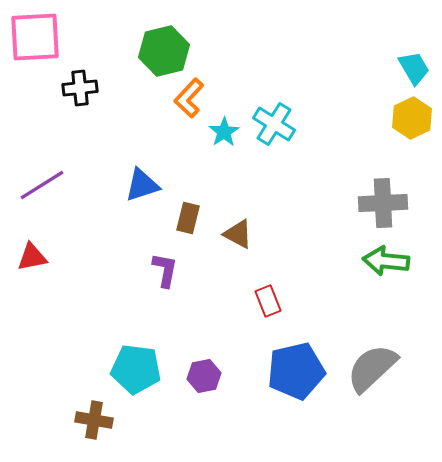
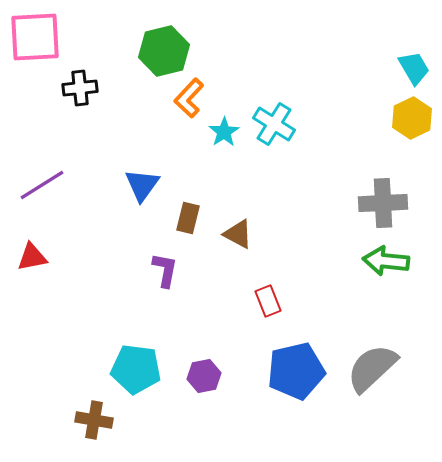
blue triangle: rotated 36 degrees counterclockwise
